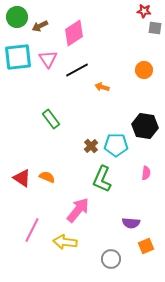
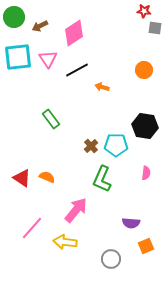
green circle: moved 3 px left
pink arrow: moved 2 px left
pink line: moved 2 px up; rotated 15 degrees clockwise
